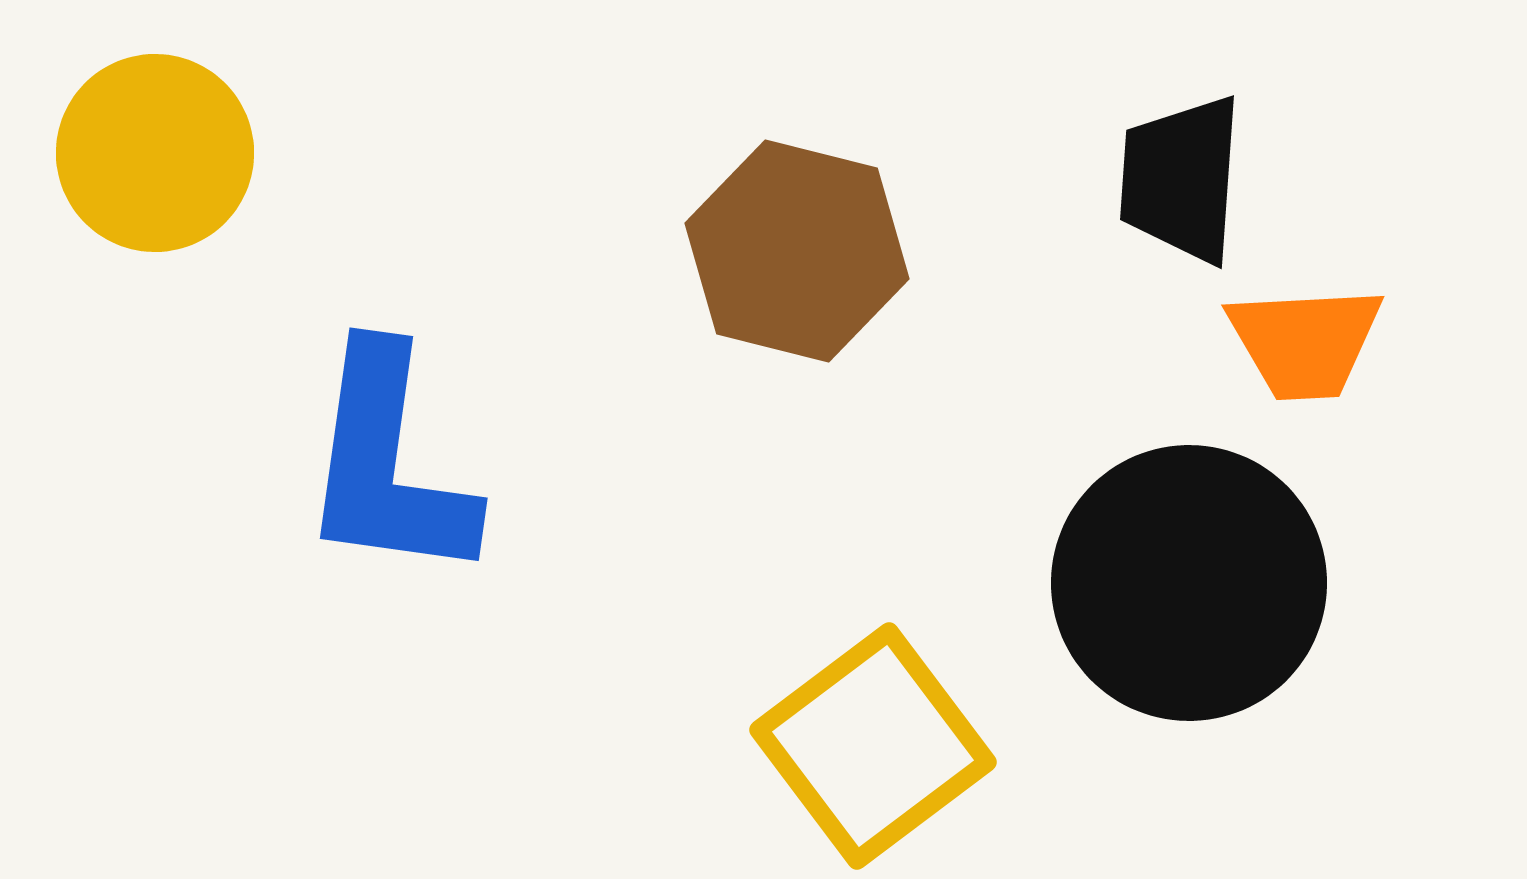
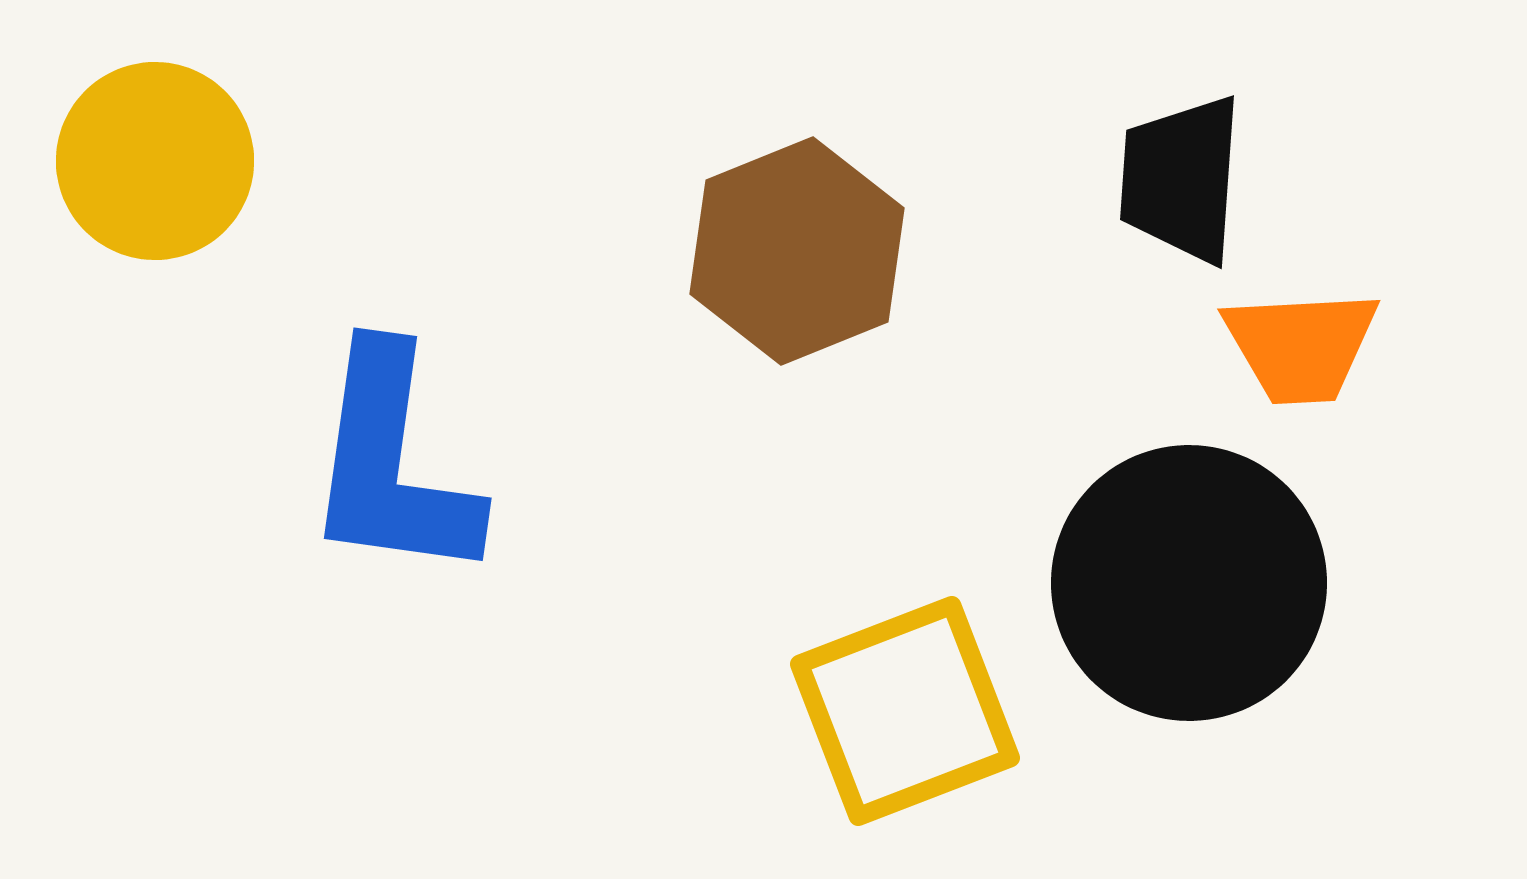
yellow circle: moved 8 px down
brown hexagon: rotated 24 degrees clockwise
orange trapezoid: moved 4 px left, 4 px down
blue L-shape: moved 4 px right
yellow square: moved 32 px right, 35 px up; rotated 16 degrees clockwise
